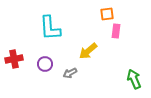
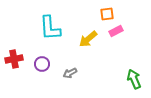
pink rectangle: rotated 56 degrees clockwise
yellow arrow: moved 12 px up
purple circle: moved 3 px left
